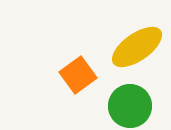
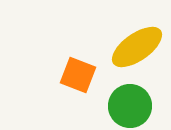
orange square: rotated 33 degrees counterclockwise
